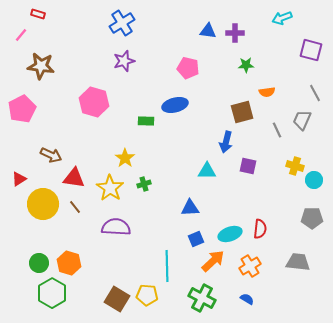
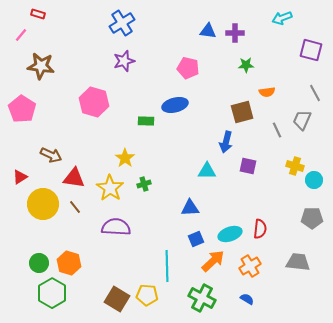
pink pentagon at (22, 109): rotated 12 degrees counterclockwise
red triangle at (19, 179): moved 1 px right, 2 px up
